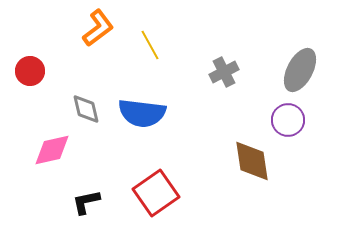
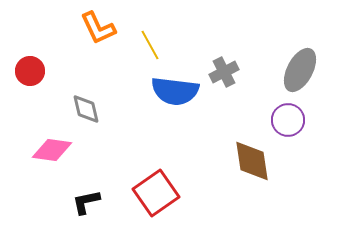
orange L-shape: rotated 102 degrees clockwise
blue semicircle: moved 33 px right, 22 px up
pink diamond: rotated 21 degrees clockwise
